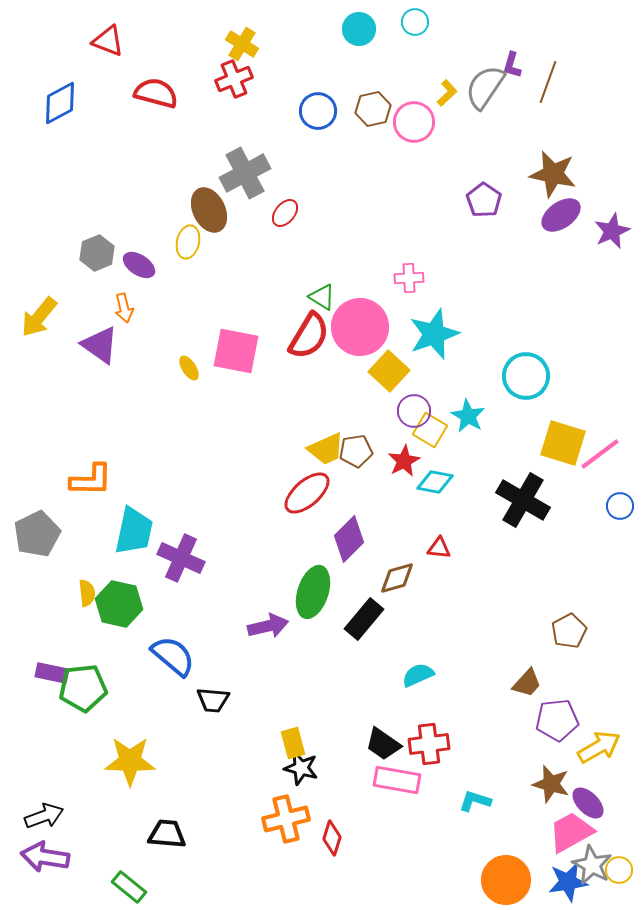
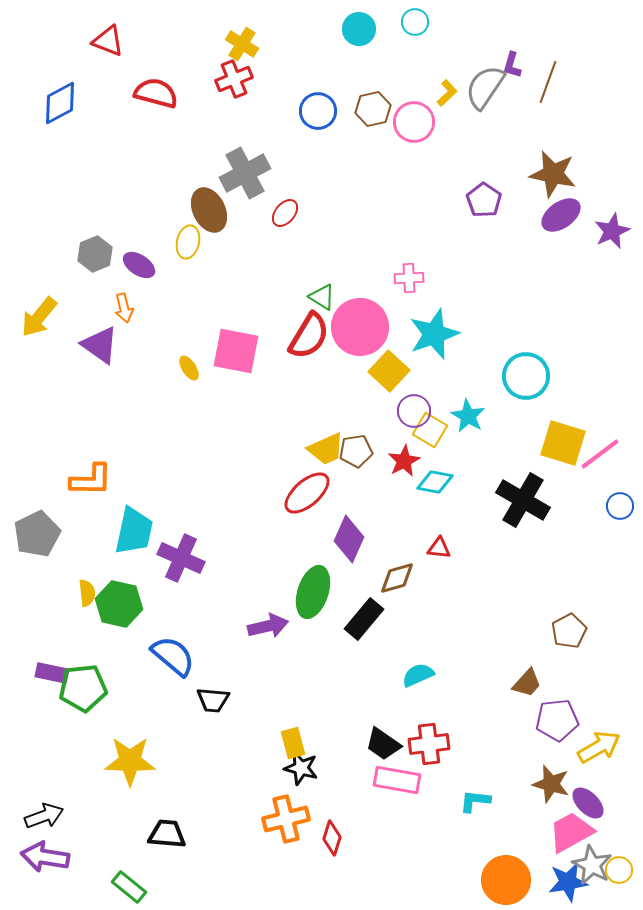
gray hexagon at (97, 253): moved 2 px left, 1 px down
purple diamond at (349, 539): rotated 21 degrees counterclockwise
cyan L-shape at (475, 801): rotated 12 degrees counterclockwise
